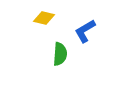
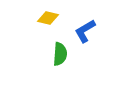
yellow diamond: moved 4 px right
